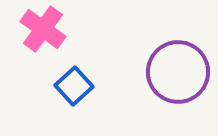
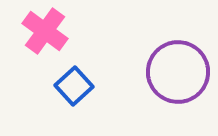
pink cross: moved 2 px right, 2 px down
